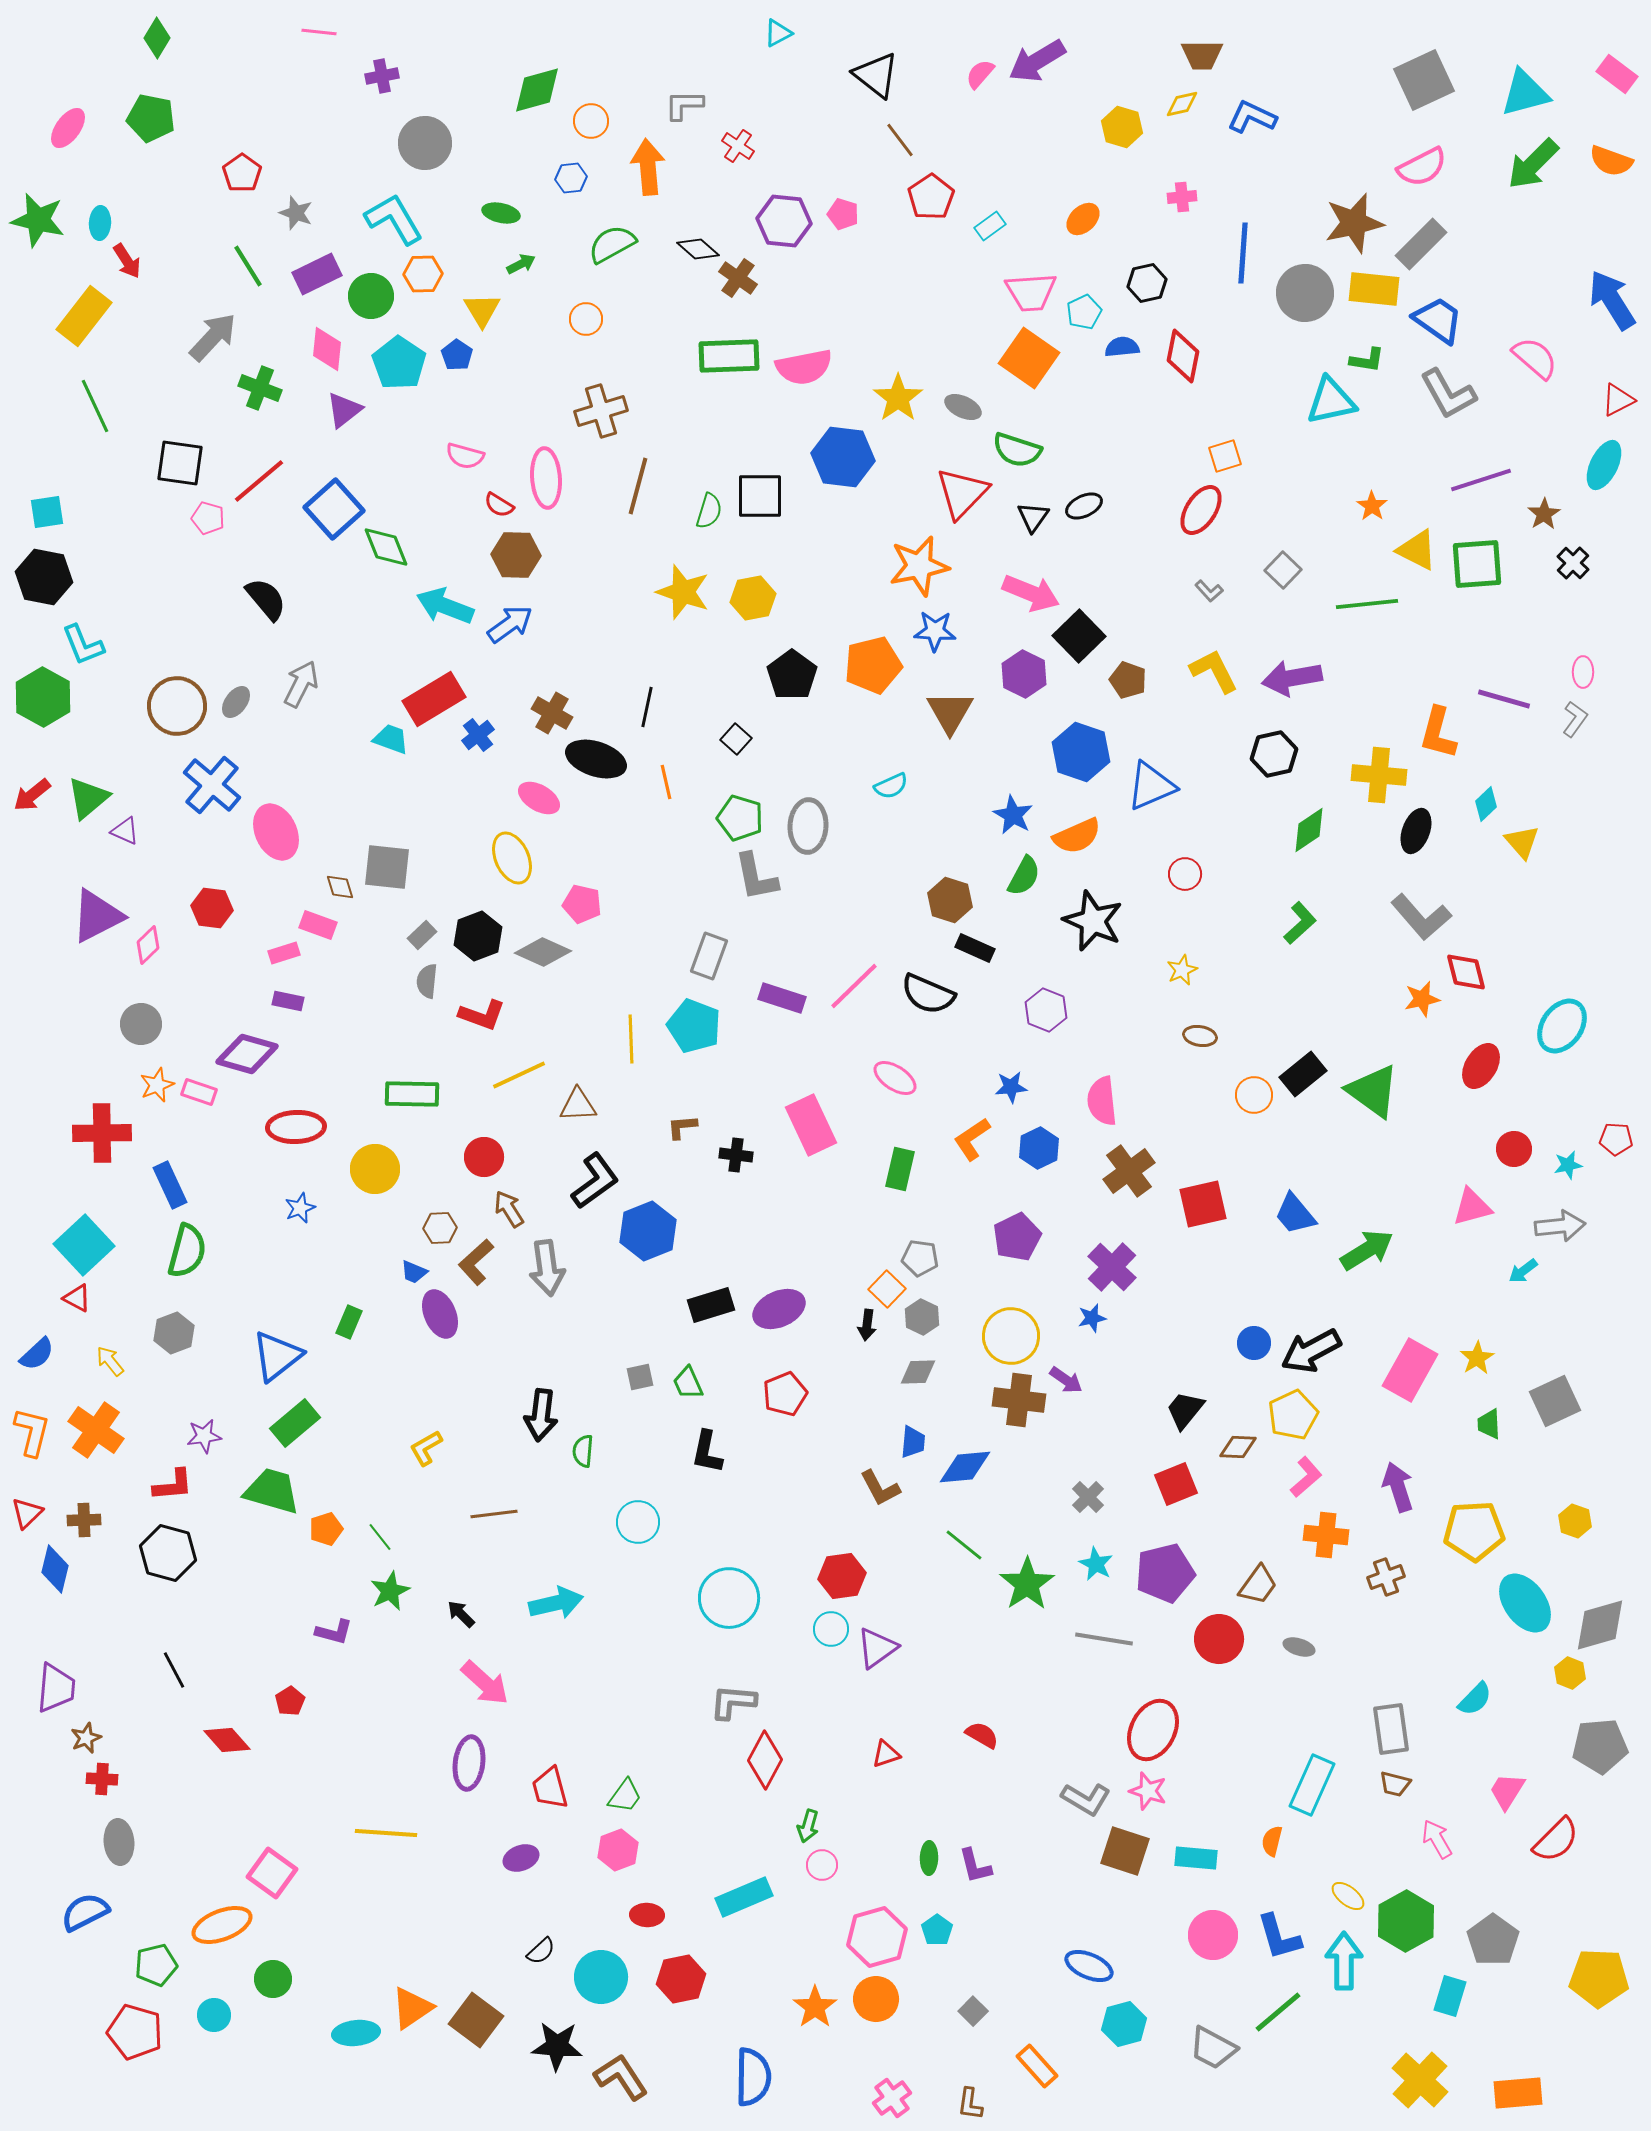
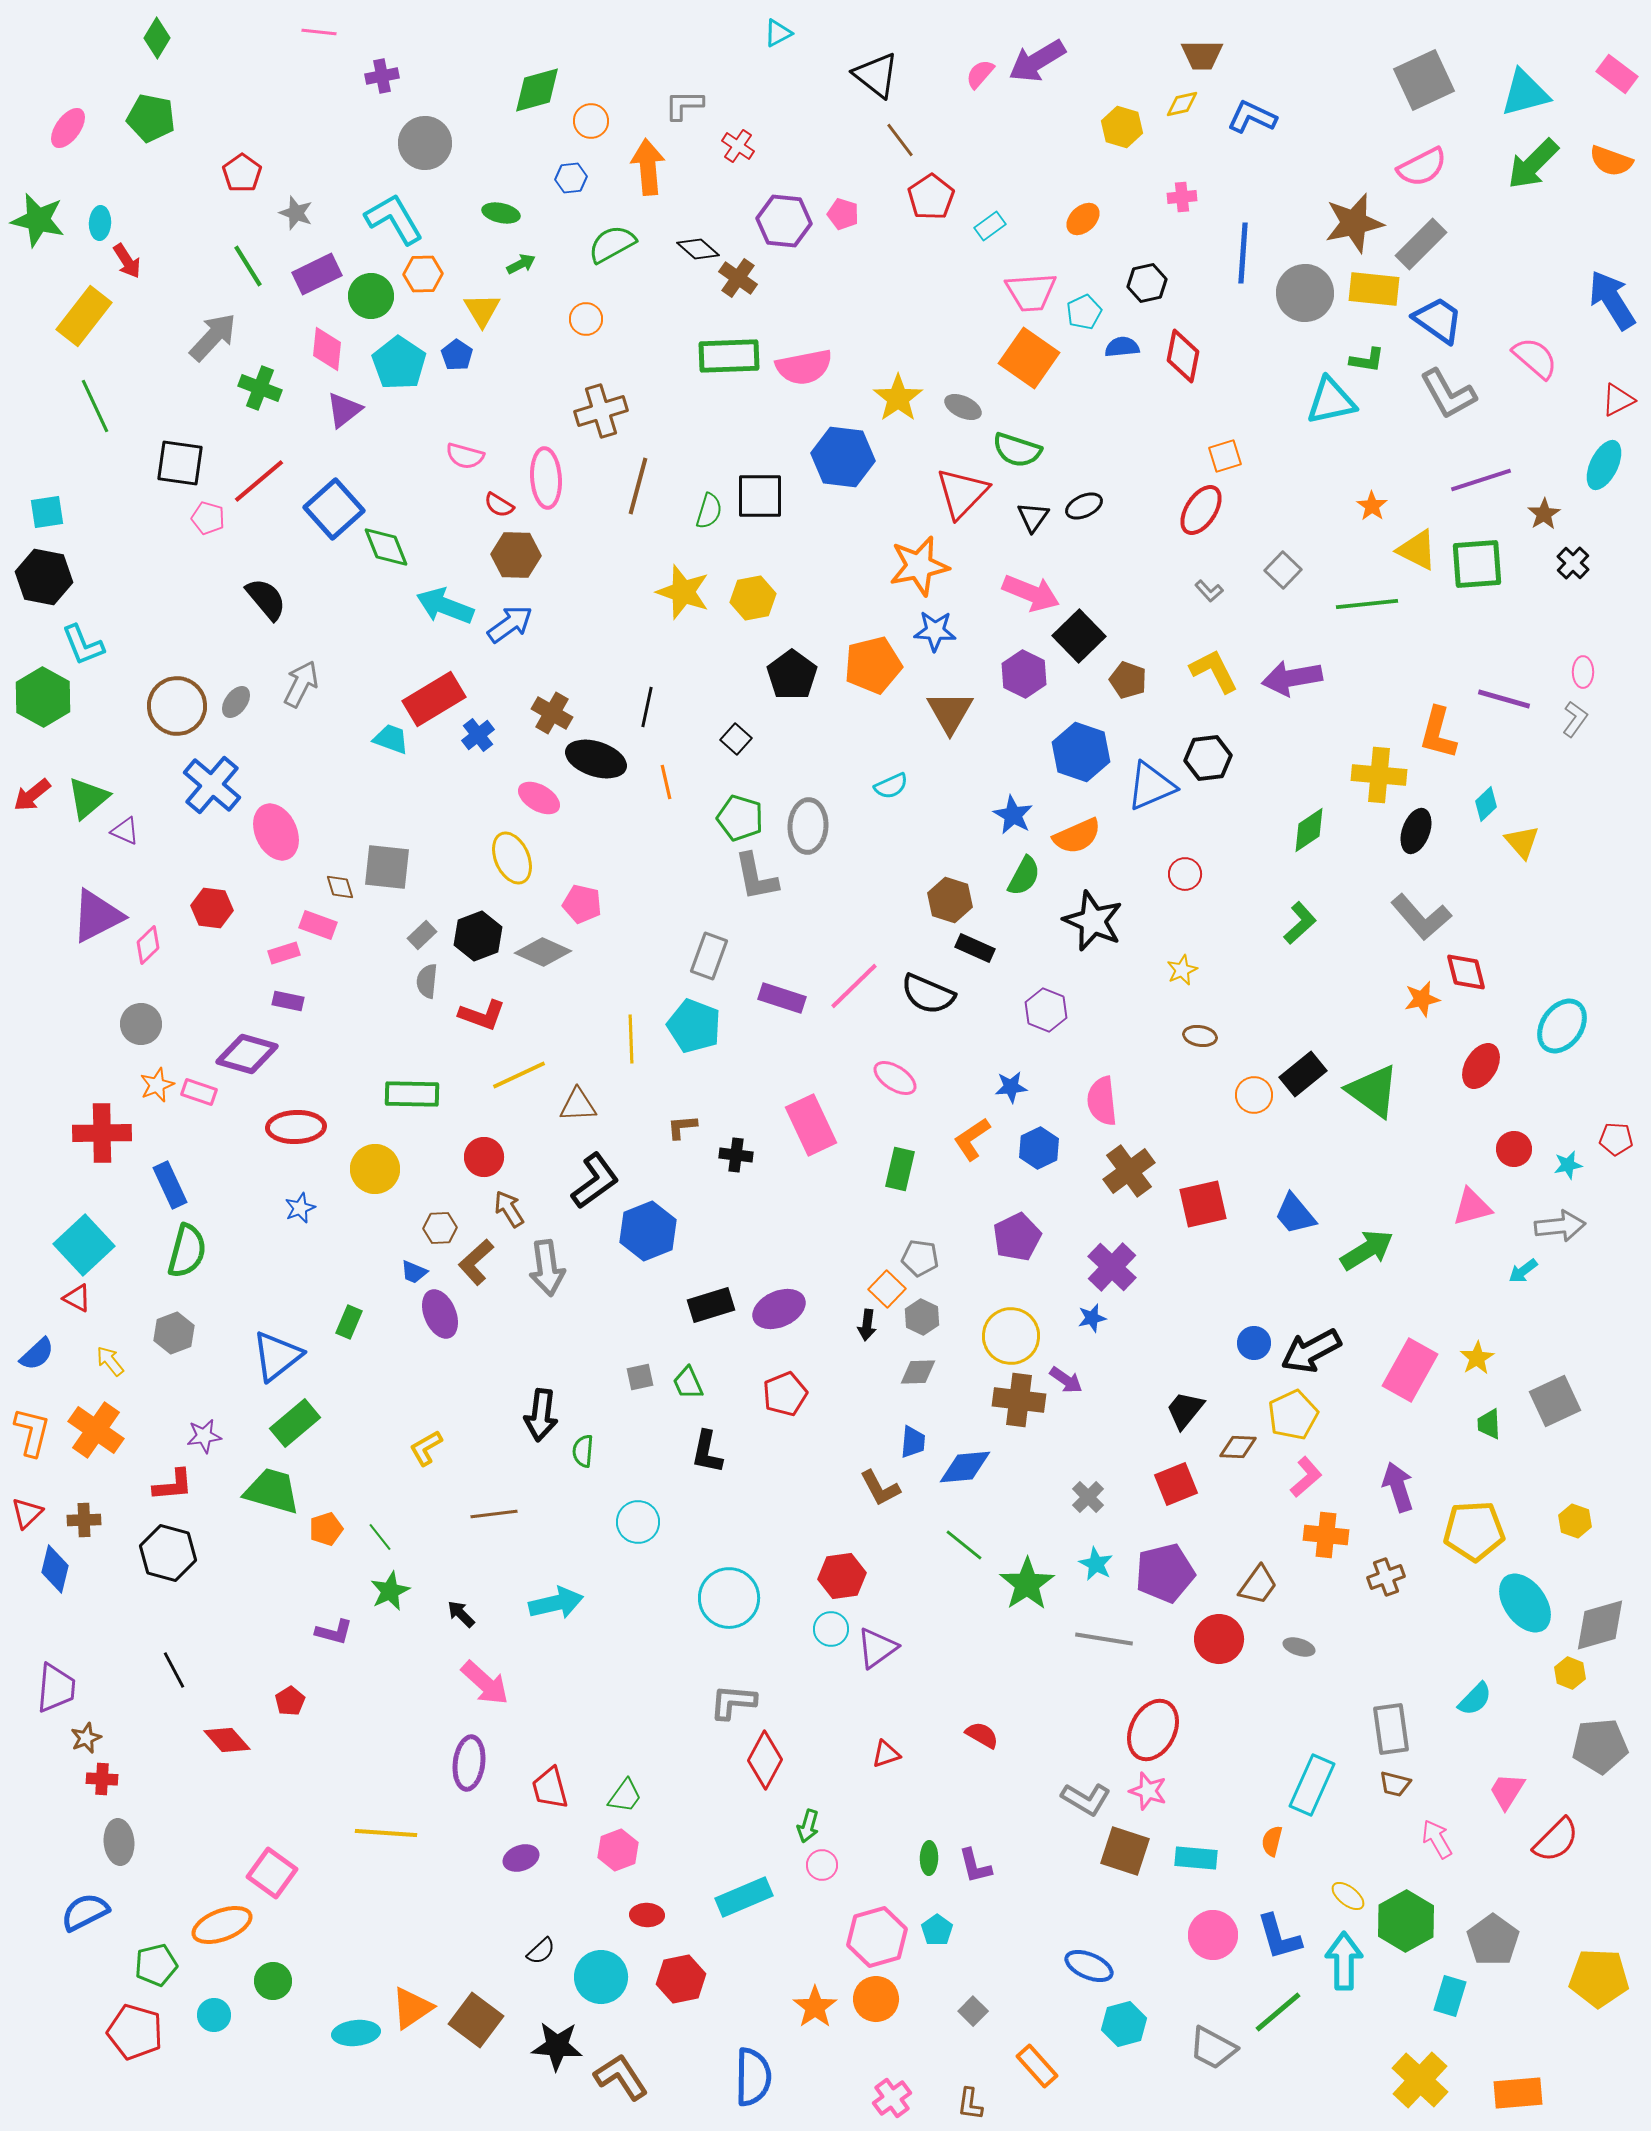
black hexagon at (1274, 754): moved 66 px left, 4 px down; rotated 6 degrees clockwise
green circle at (273, 1979): moved 2 px down
